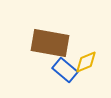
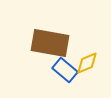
yellow diamond: moved 1 px right, 1 px down
